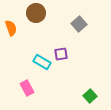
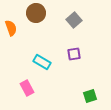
gray square: moved 5 px left, 4 px up
purple square: moved 13 px right
green square: rotated 24 degrees clockwise
